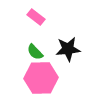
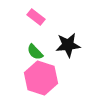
black star: moved 4 px up
pink hexagon: rotated 20 degrees clockwise
